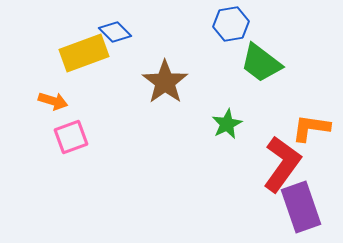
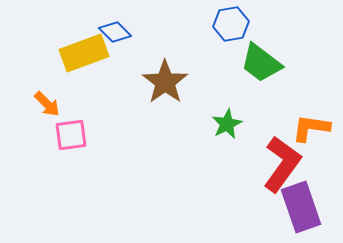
orange arrow: moved 6 px left, 3 px down; rotated 28 degrees clockwise
pink square: moved 2 px up; rotated 12 degrees clockwise
